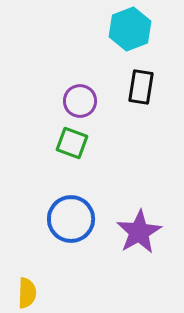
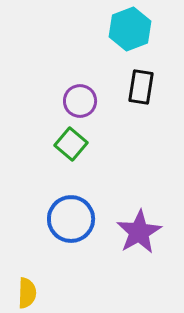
green square: moved 1 px left, 1 px down; rotated 20 degrees clockwise
